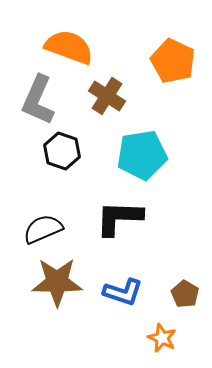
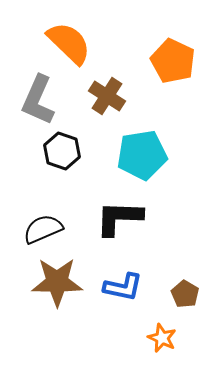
orange semicircle: moved 4 px up; rotated 24 degrees clockwise
blue L-shape: moved 5 px up; rotated 6 degrees counterclockwise
